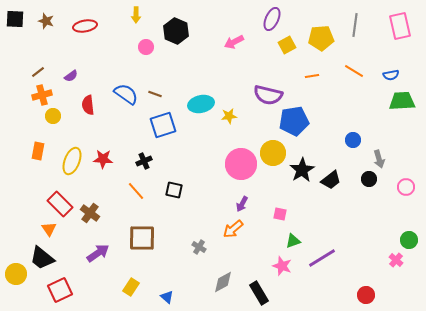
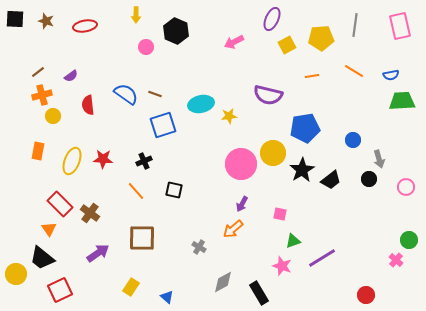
blue pentagon at (294, 121): moved 11 px right, 7 px down
